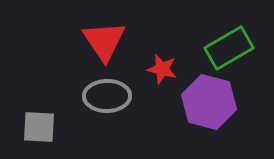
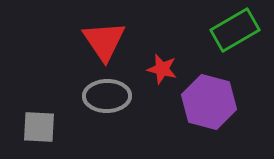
green rectangle: moved 6 px right, 18 px up
